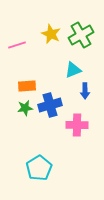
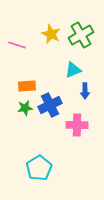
pink line: rotated 36 degrees clockwise
blue cross: rotated 10 degrees counterclockwise
